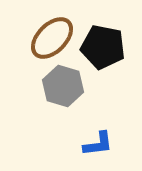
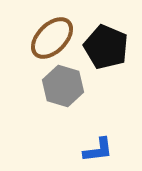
black pentagon: moved 3 px right; rotated 12 degrees clockwise
blue L-shape: moved 6 px down
